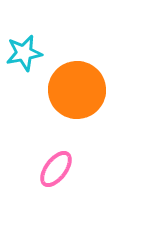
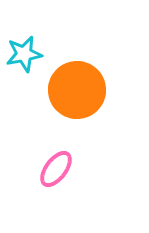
cyan star: moved 1 px down
